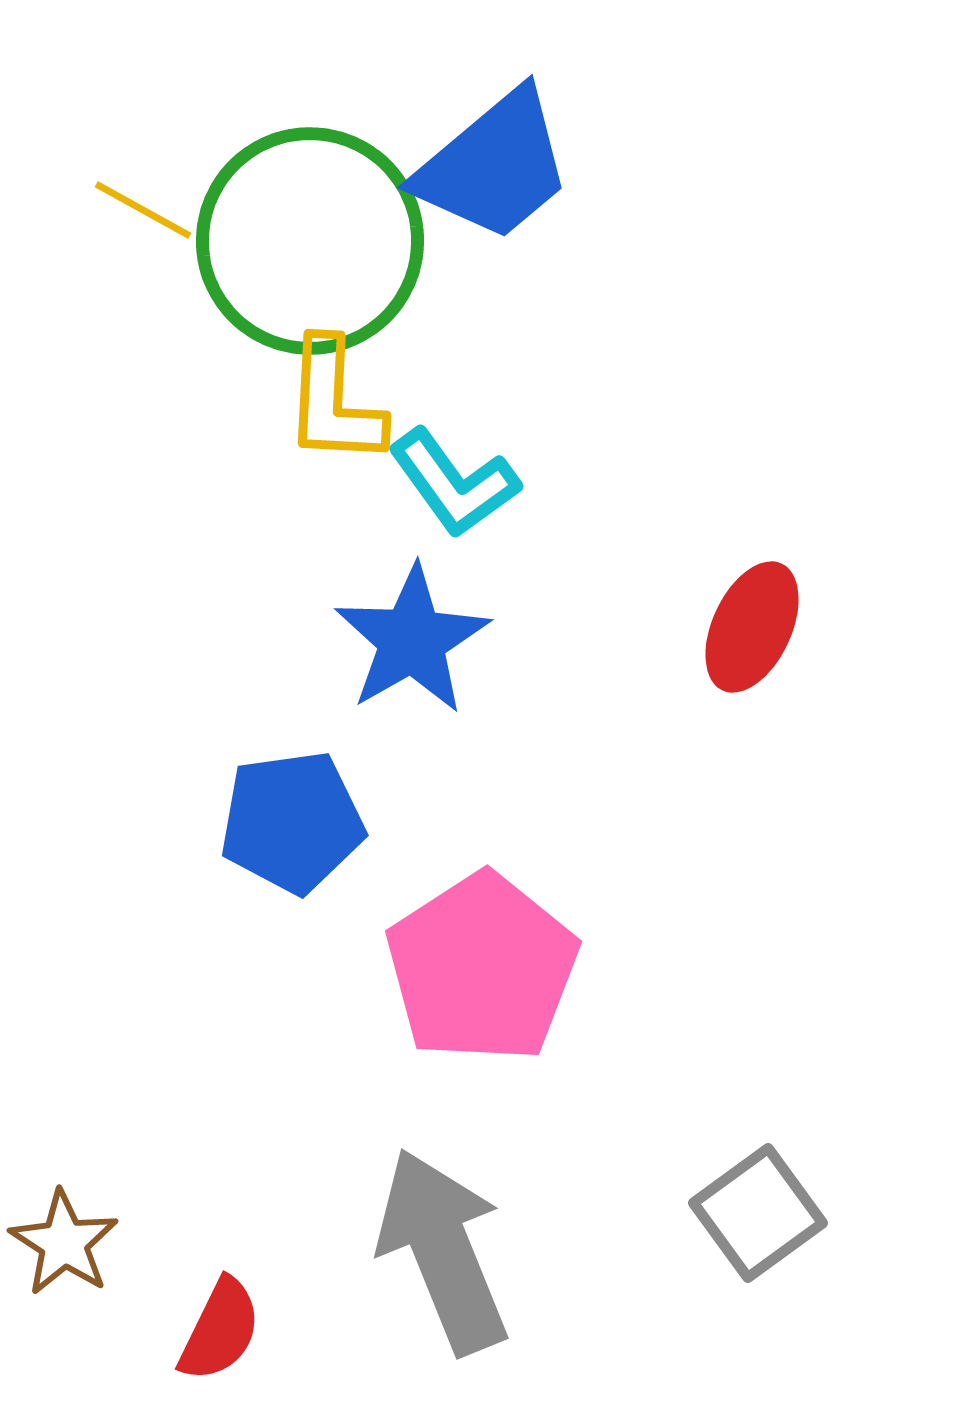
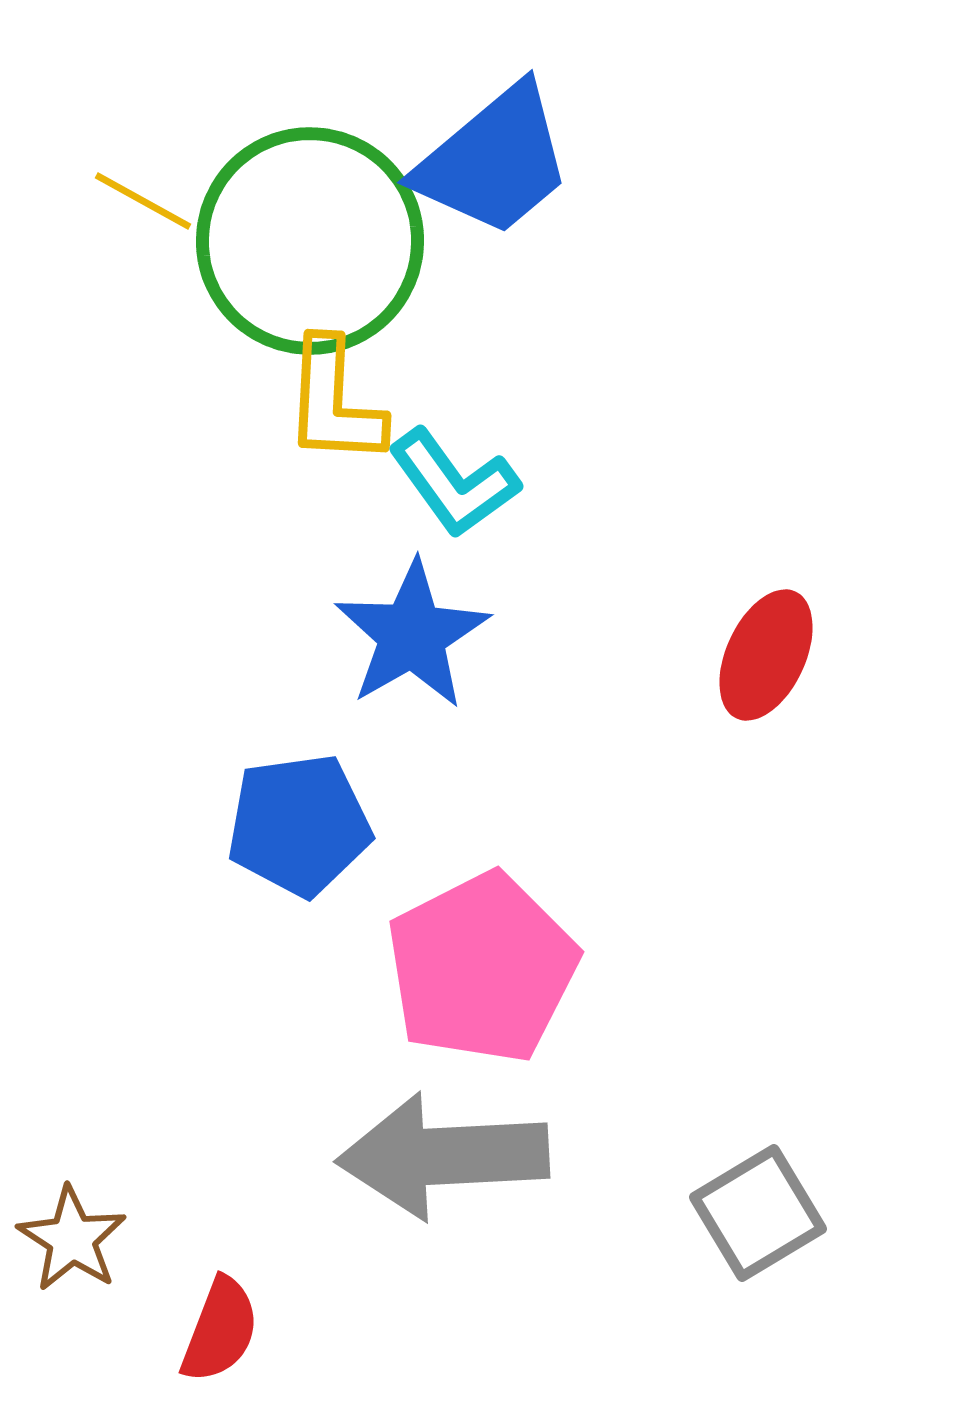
blue trapezoid: moved 5 px up
yellow line: moved 9 px up
red ellipse: moved 14 px right, 28 px down
blue star: moved 5 px up
blue pentagon: moved 7 px right, 3 px down
pink pentagon: rotated 6 degrees clockwise
gray square: rotated 5 degrees clockwise
brown star: moved 8 px right, 4 px up
gray arrow: moved 95 px up; rotated 71 degrees counterclockwise
red semicircle: rotated 5 degrees counterclockwise
